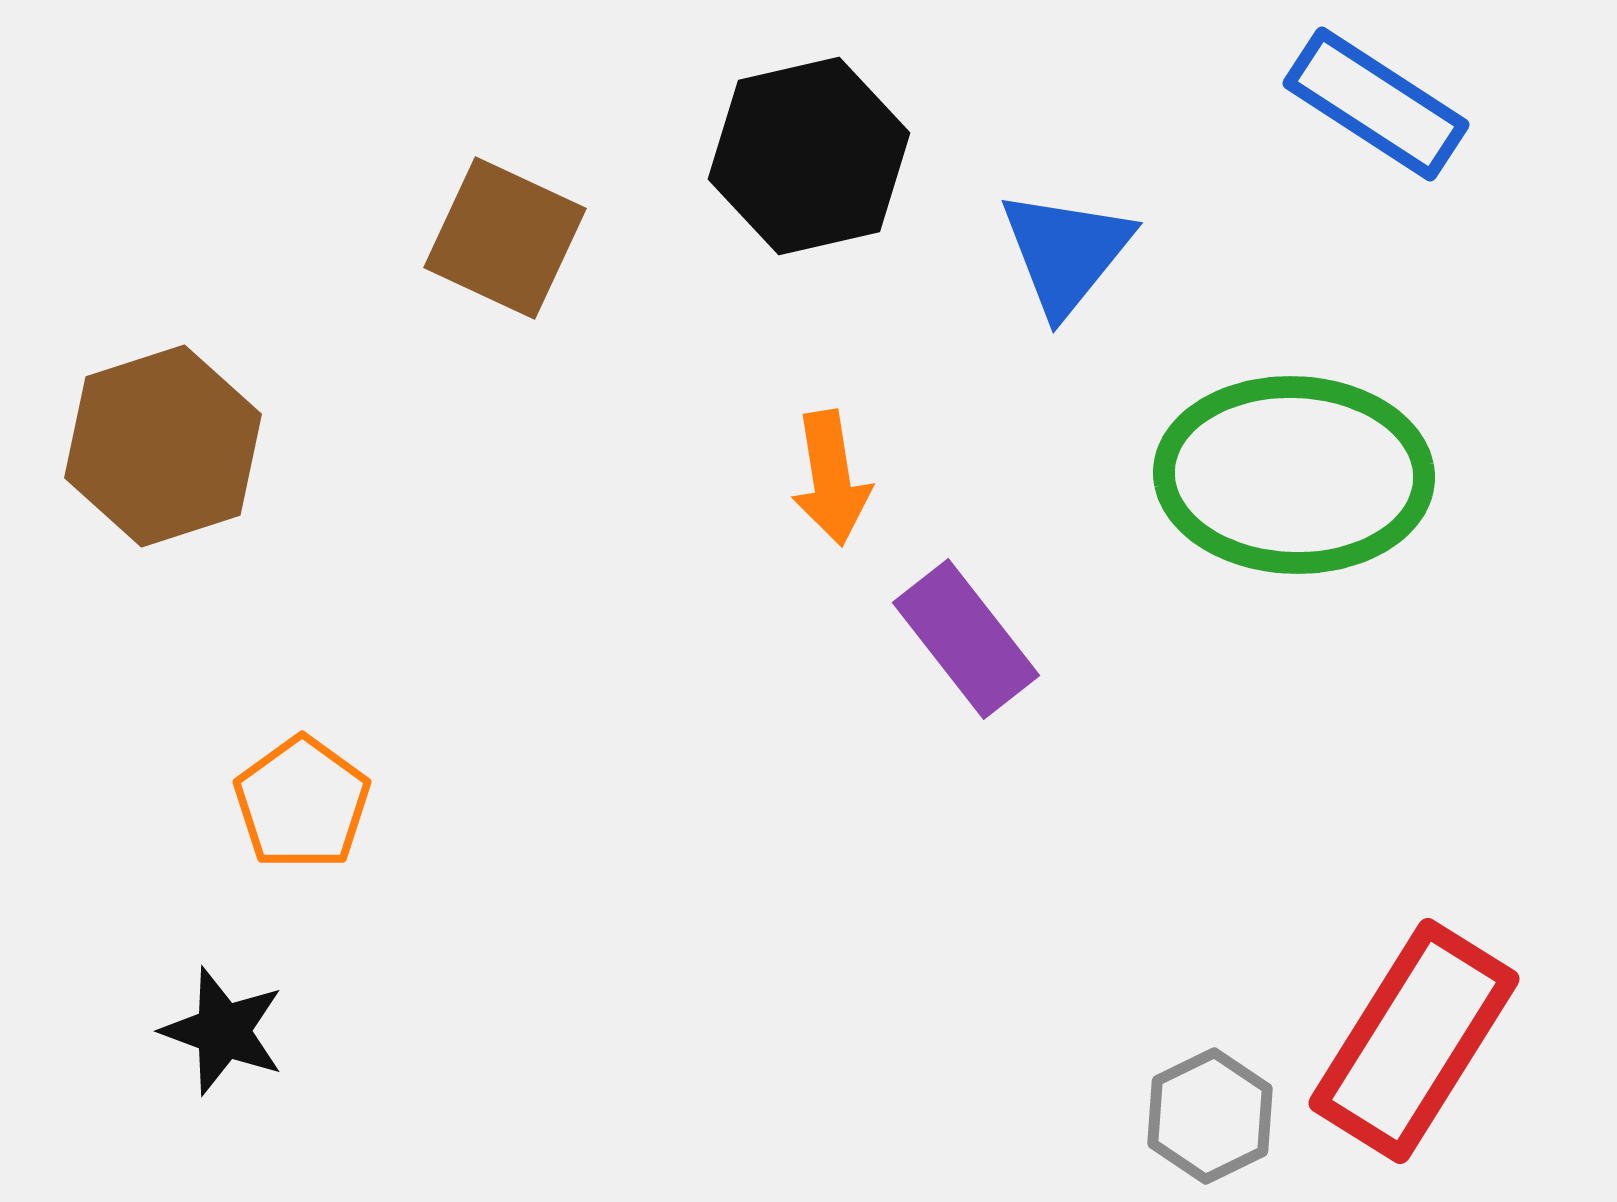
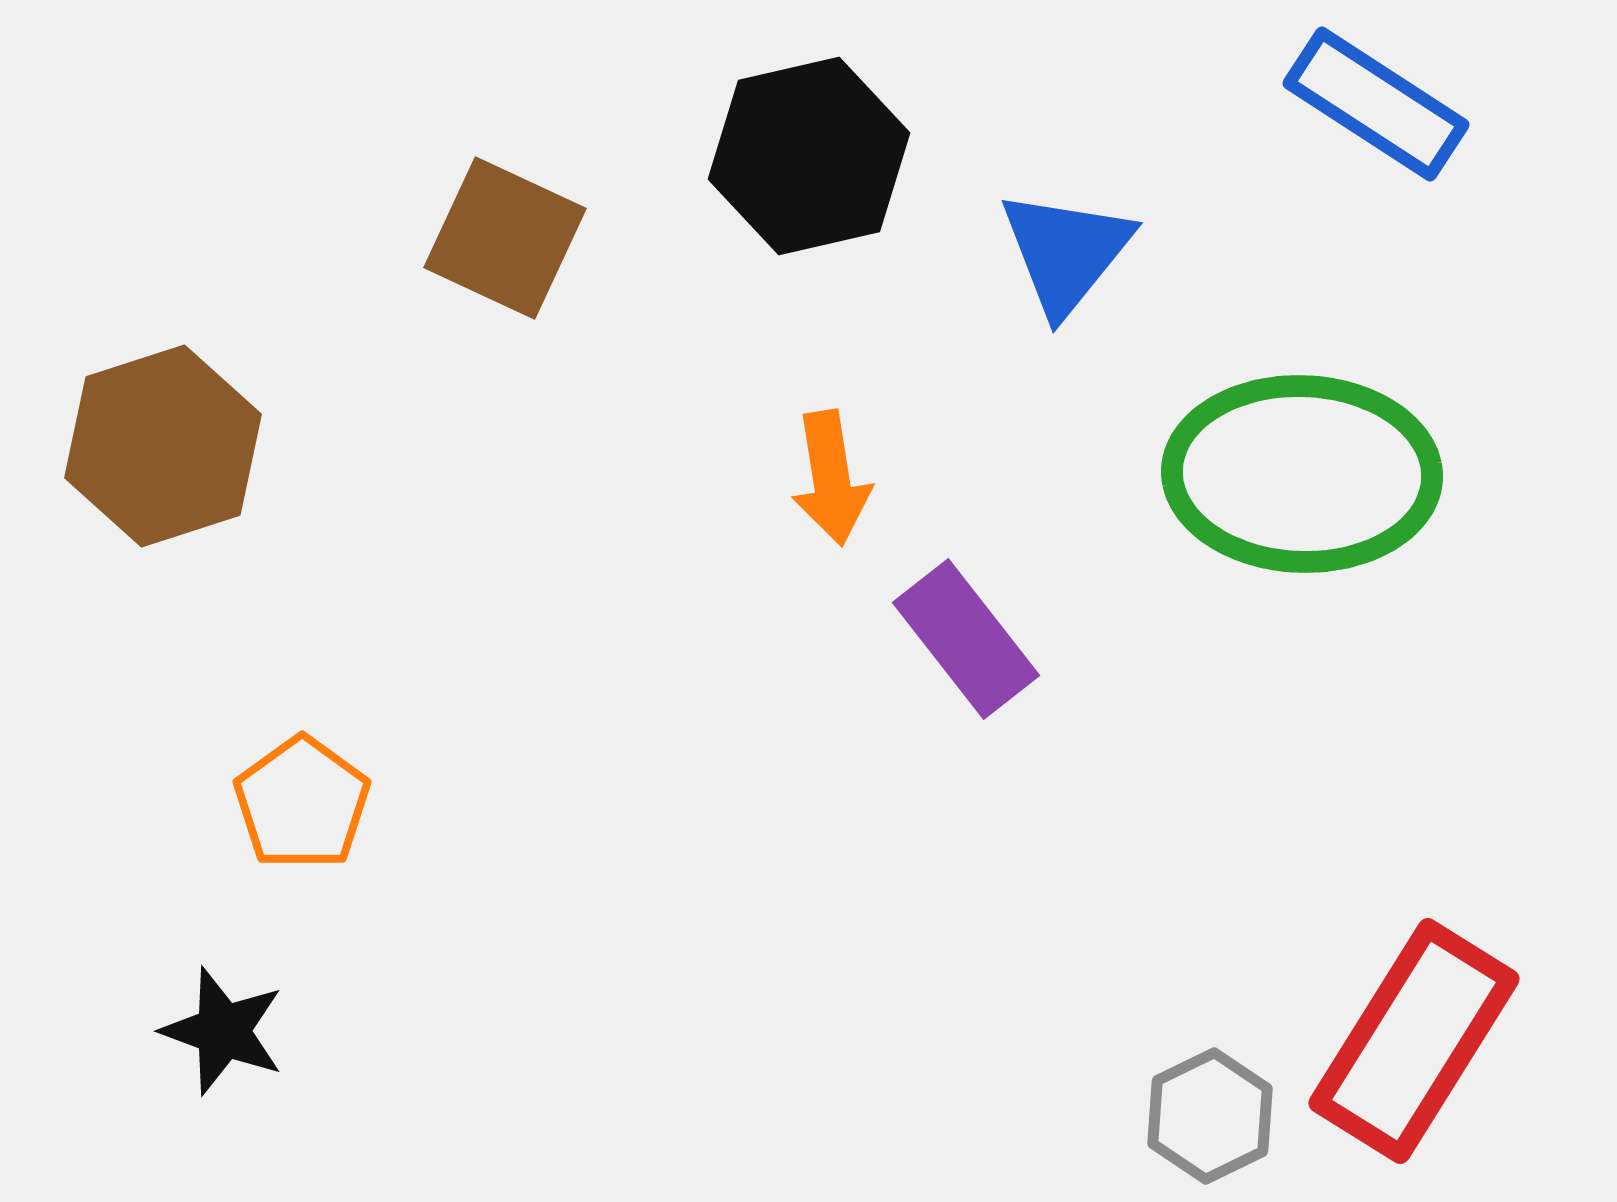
green ellipse: moved 8 px right, 1 px up
